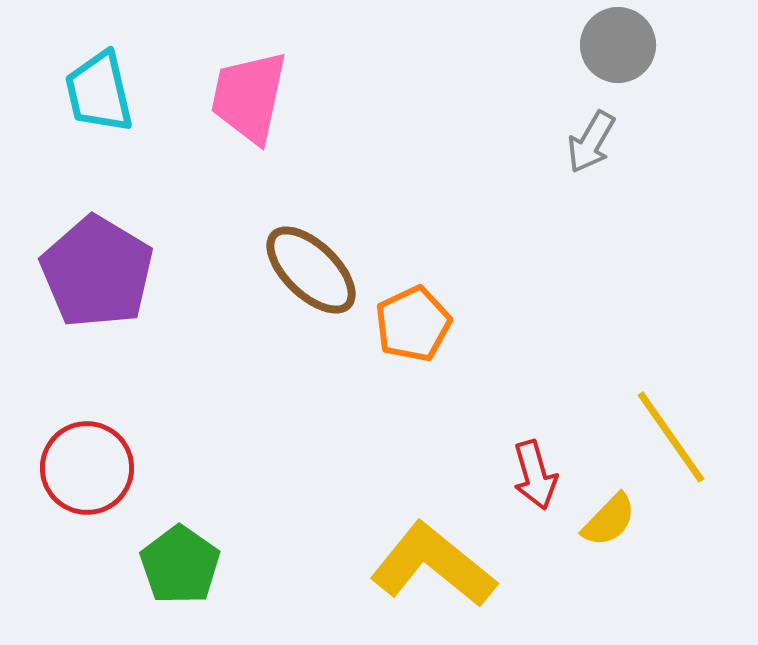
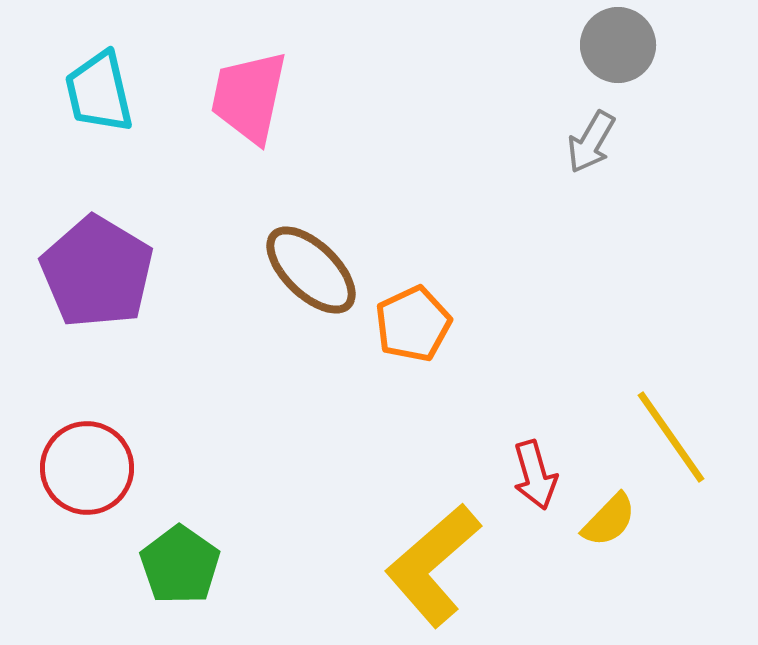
yellow L-shape: rotated 80 degrees counterclockwise
